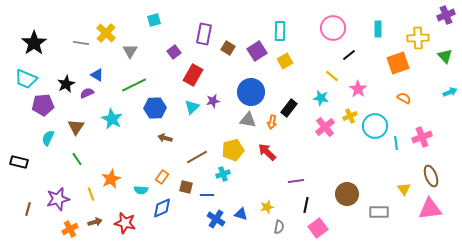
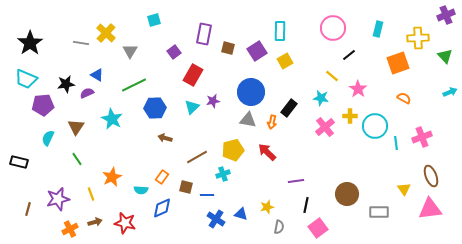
cyan rectangle at (378, 29): rotated 14 degrees clockwise
black star at (34, 43): moved 4 px left
brown square at (228, 48): rotated 16 degrees counterclockwise
black star at (66, 84): rotated 18 degrees clockwise
yellow cross at (350, 116): rotated 24 degrees clockwise
orange star at (111, 179): moved 1 px right, 2 px up
